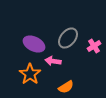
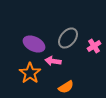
orange star: moved 1 px up
